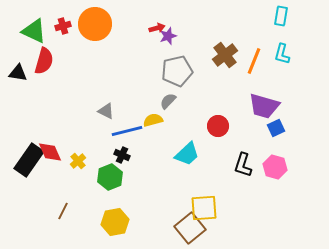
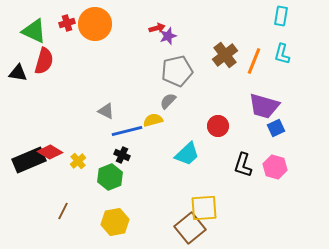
red cross: moved 4 px right, 3 px up
red diamond: rotated 35 degrees counterclockwise
black rectangle: rotated 32 degrees clockwise
